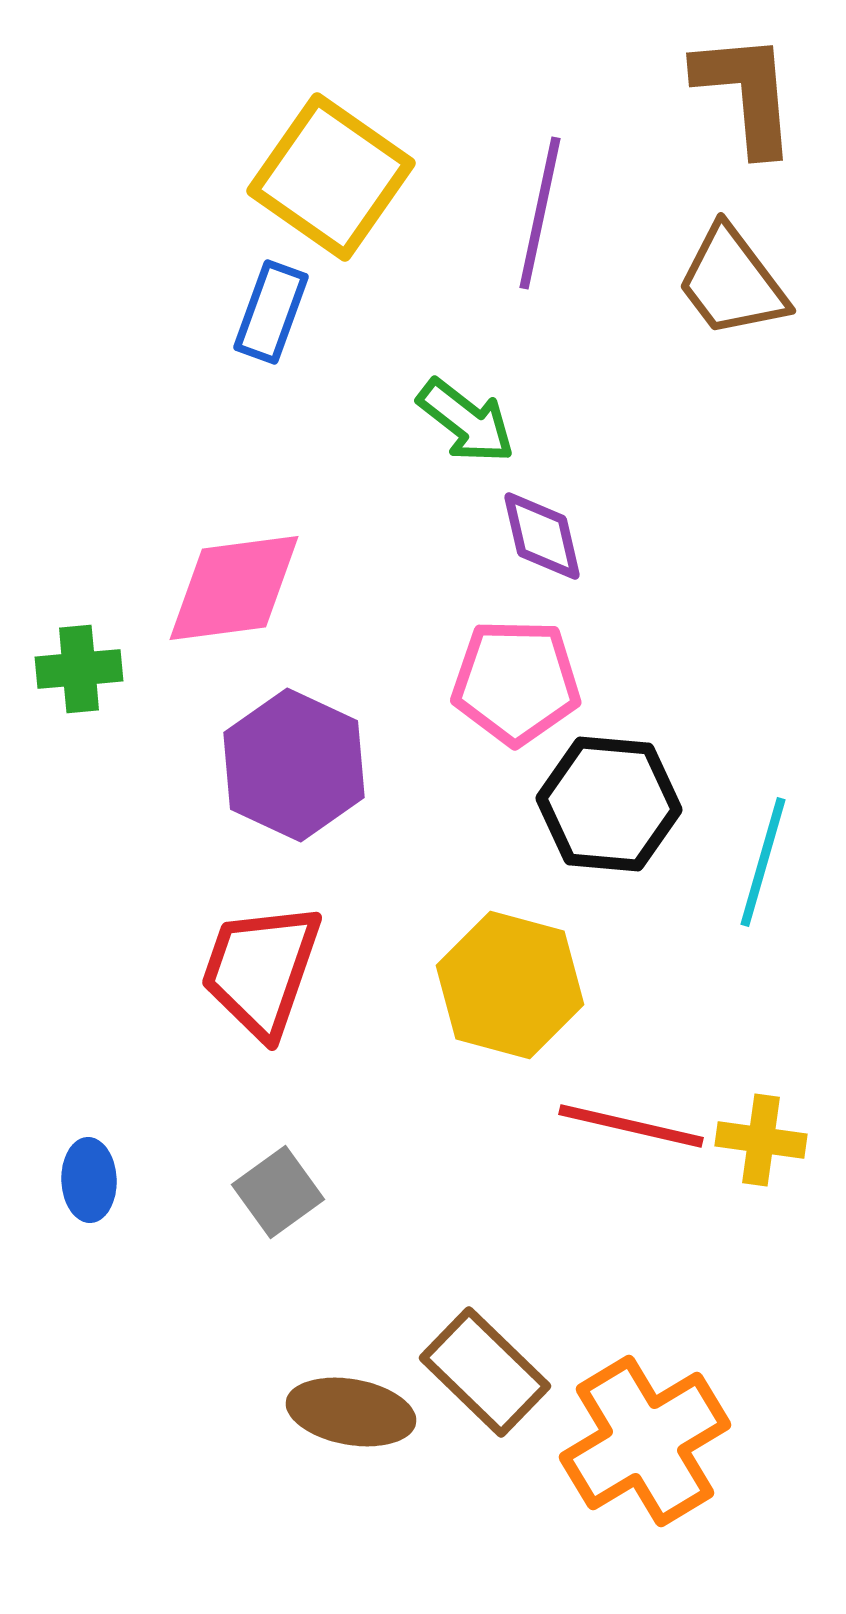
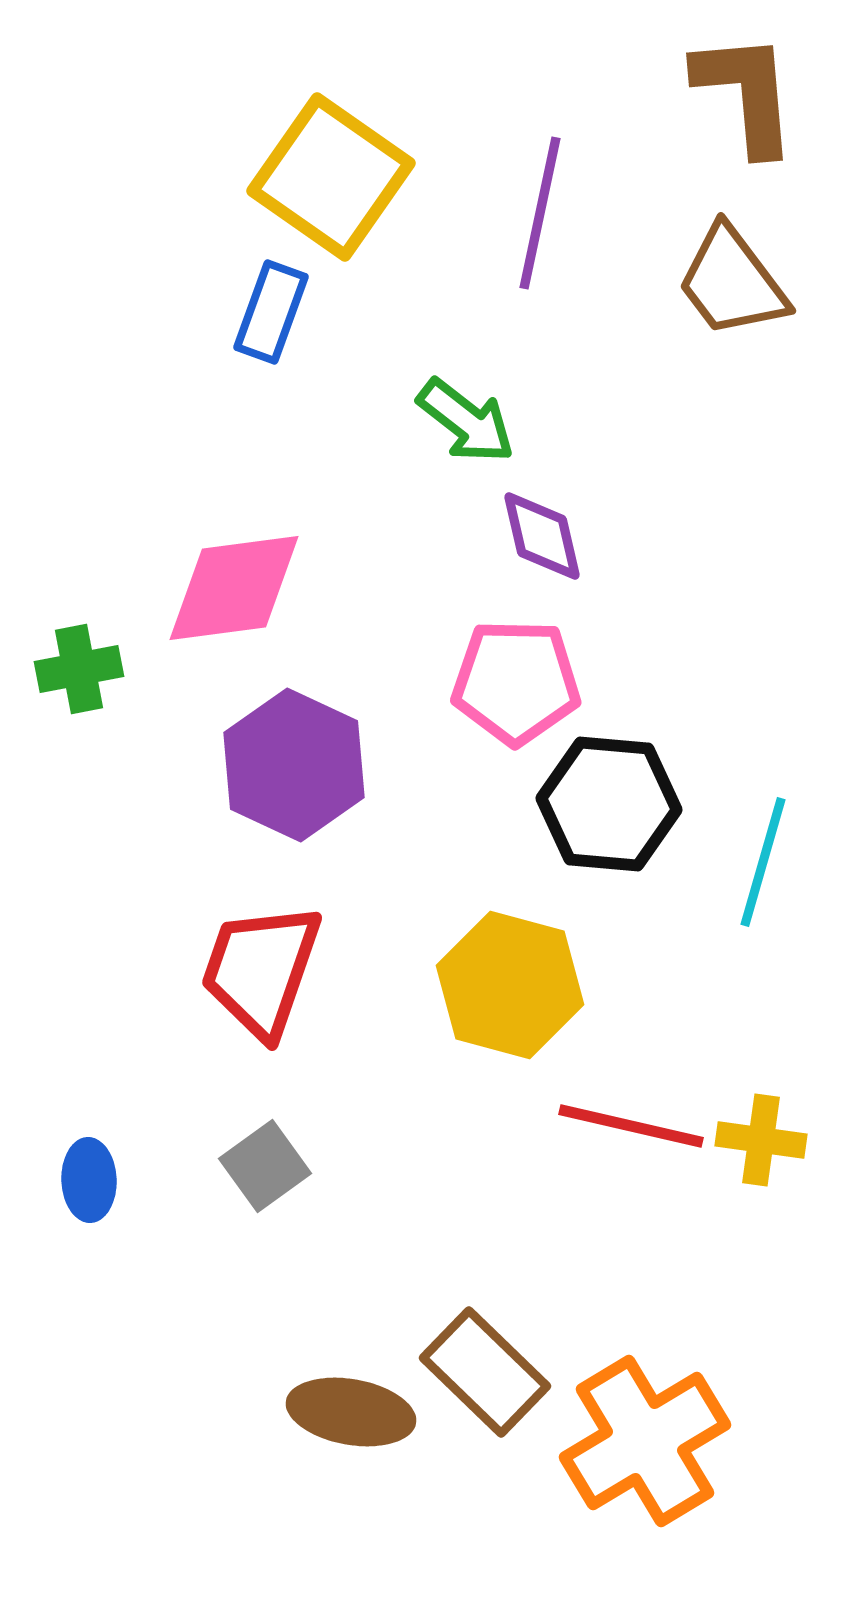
green cross: rotated 6 degrees counterclockwise
gray square: moved 13 px left, 26 px up
